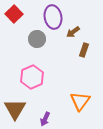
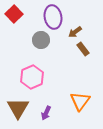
brown arrow: moved 2 px right
gray circle: moved 4 px right, 1 px down
brown rectangle: moved 1 px left, 1 px up; rotated 56 degrees counterclockwise
brown triangle: moved 3 px right, 1 px up
purple arrow: moved 1 px right, 6 px up
